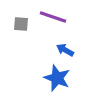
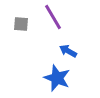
purple line: rotated 40 degrees clockwise
blue arrow: moved 3 px right, 1 px down
